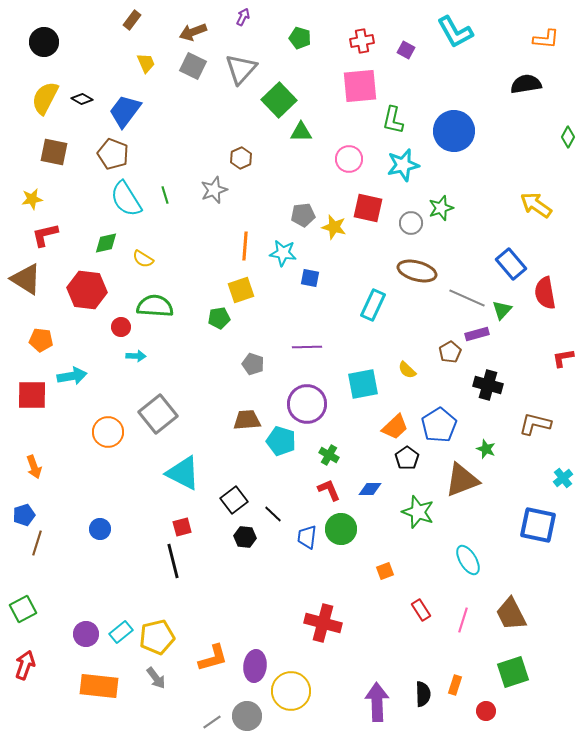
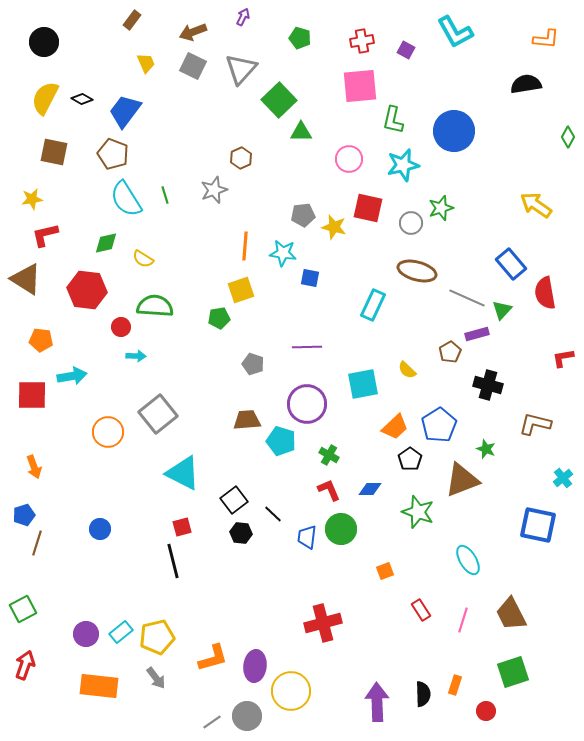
black pentagon at (407, 458): moved 3 px right, 1 px down
black hexagon at (245, 537): moved 4 px left, 4 px up
red cross at (323, 623): rotated 30 degrees counterclockwise
